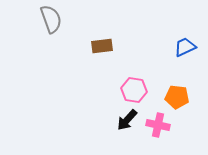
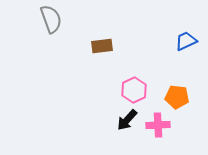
blue trapezoid: moved 1 px right, 6 px up
pink hexagon: rotated 25 degrees clockwise
pink cross: rotated 15 degrees counterclockwise
